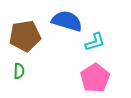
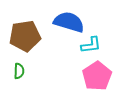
blue semicircle: moved 2 px right, 1 px down
cyan L-shape: moved 4 px left, 3 px down; rotated 10 degrees clockwise
pink pentagon: moved 2 px right, 2 px up
